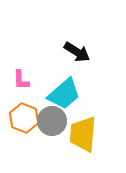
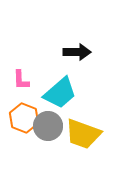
black arrow: rotated 32 degrees counterclockwise
cyan trapezoid: moved 4 px left, 1 px up
gray circle: moved 4 px left, 5 px down
yellow trapezoid: rotated 75 degrees counterclockwise
